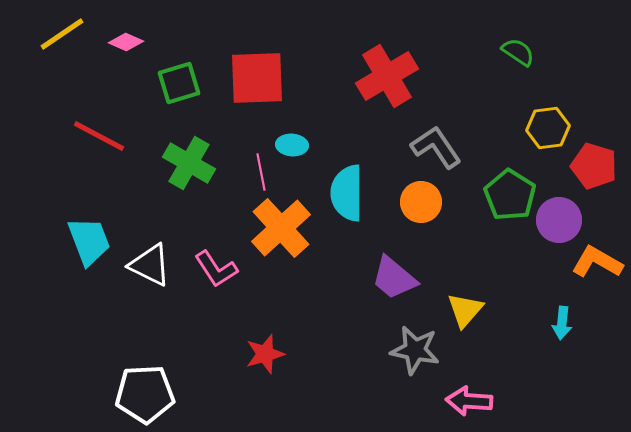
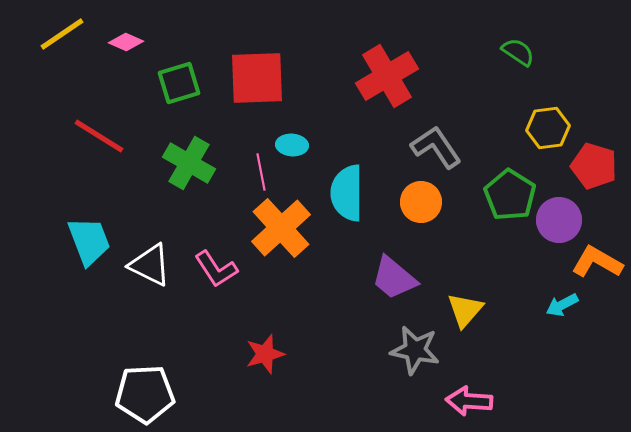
red line: rotated 4 degrees clockwise
cyan arrow: moved 18 px up; rotated 56 degrees clockwise
